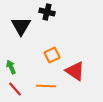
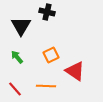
orange square: moved 1 px left
green arrow: moved 6 px right, 10 px up; rotated 16 degrees counterclockwise
